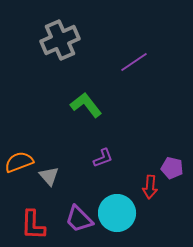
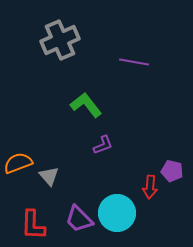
purple line: rotated 44 degrees clockwise
purple L-shape: moved 13 px up
orange semicircle: moved 1 px left, 1 px down
purple pentagon: moved 3 px down
